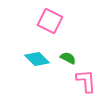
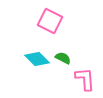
green semicircle: moved 5 px left
pink L-shape: moved 1 px left, 2 px up
